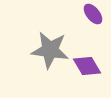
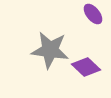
purple diamond: moved 1 px left, 1 px down; rotated 16 degrees counterclockwise
